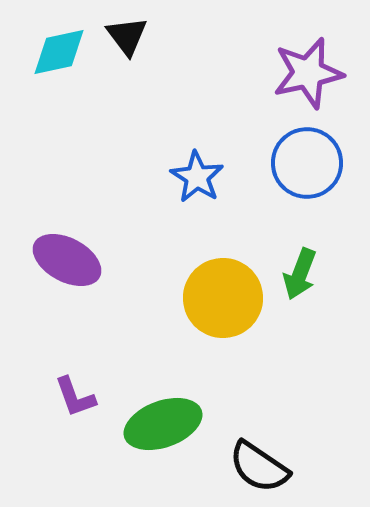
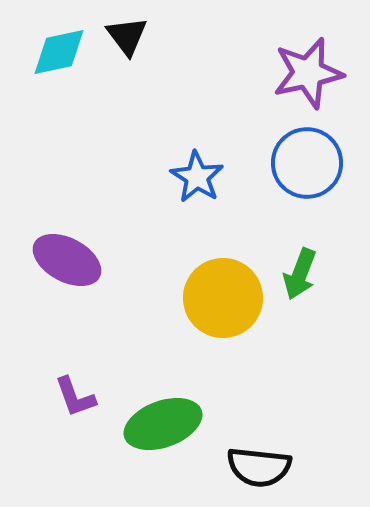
black semicircle: rotated 28 degrees counterclockwise
